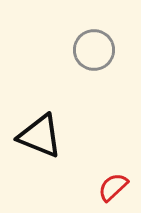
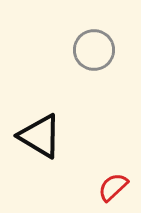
black triangle: rotated 9 degrees clockwise
